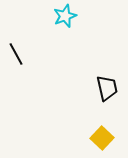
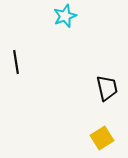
black line: moved 8 px down; rotated 20 degrees clockwise
yellow square: rotated 15 degrees clockwise
